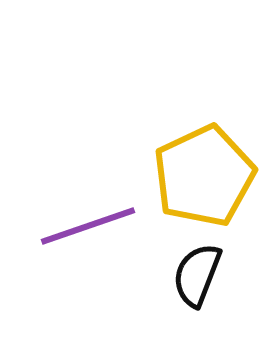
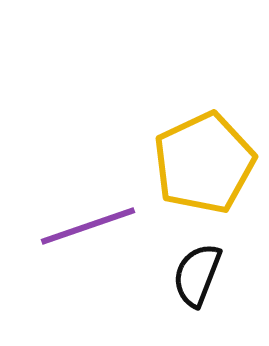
yellow pentagon: moved 13 px up
